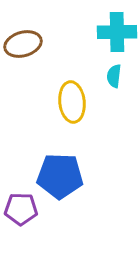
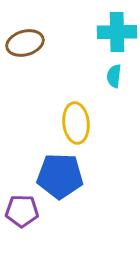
brown ellipse: moved 2 px right, 1 px up
yellow ellipse: moved 4 px right, 21 px down
purple pentagon: moved 1 px right, 2 px down
